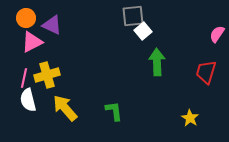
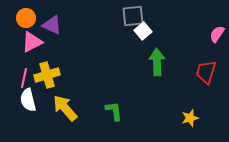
yellow star: rotated 24 degrees clockwise
